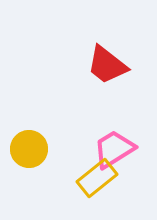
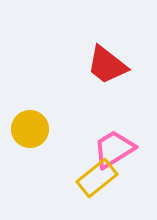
yellow circle: moved 1 px right, 20 px up
